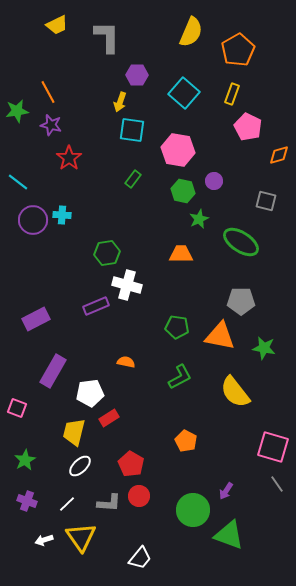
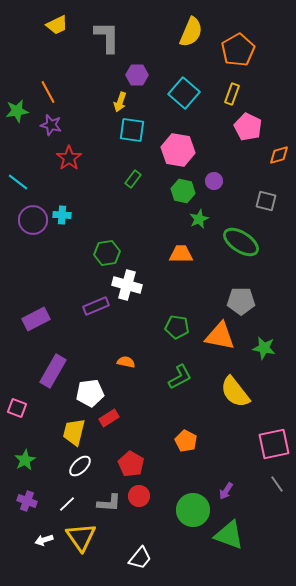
pink square at (273, 447): moved 1 px right, 3 px up; rotated 28 degrees counterclockwise
